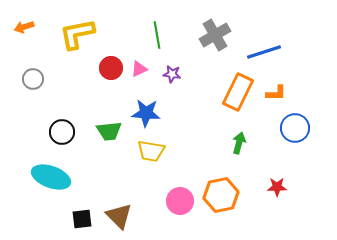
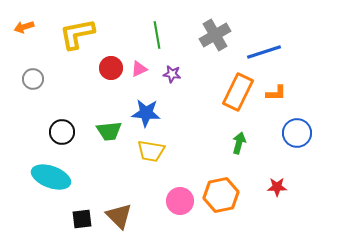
blue circle: moved 2 px right, 5 px down
